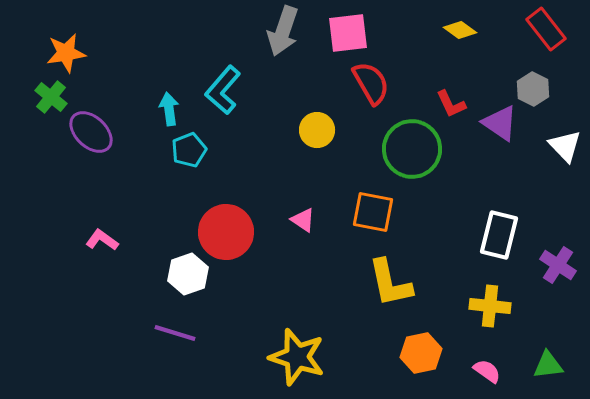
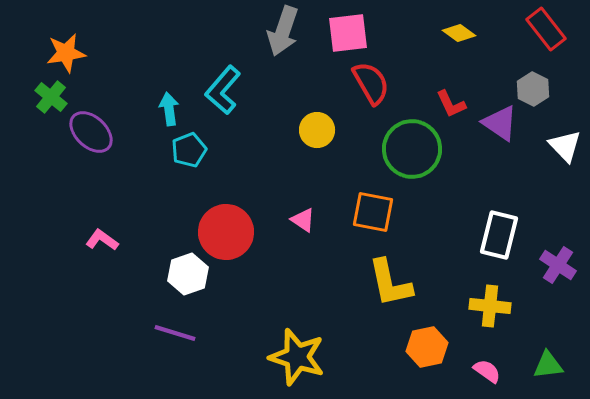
yellow diamond: moved 1 px left, 3 px down
orange hexagon: moved 6 px right, 6 px up
